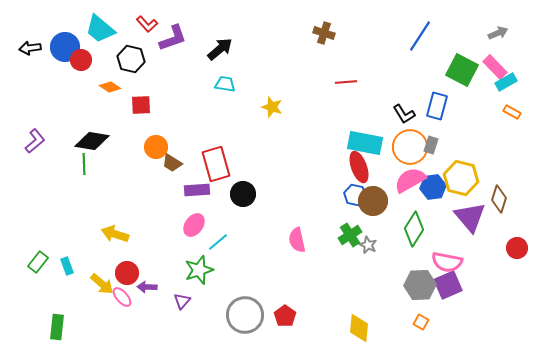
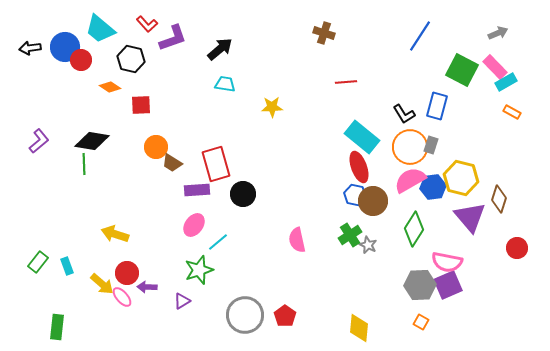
yellow star at (272, 107): rotated 20 degrees counterclockwise
purple L-shape at (35, 141): moved 4 px right
cyan rectangle at (365, 143): moved 3 px left, 6 px up; rotated 28 degrees clockwise
purple triangle at (182, 301): rotated 18 degrees clockwise
